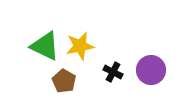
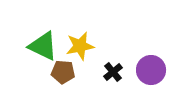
green triangle: moved 2 px left
black cross: rotated 24 degrees clockwise
brown pentagon: moved 1 px left, 9 px up; rotated 25 degrees counterclockwise
